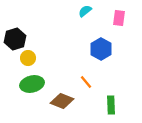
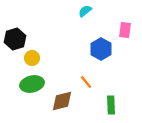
pink rectangle: moved 6 px right, 12 px down
yellow circle: moved 4 px right
brown diamond: rotated 35 degrees counterclockwise
